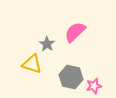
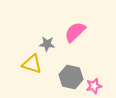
gray star: rotated 28 degrees counterclockwise
